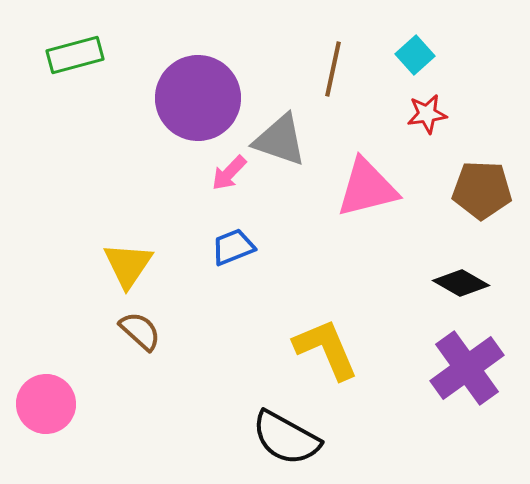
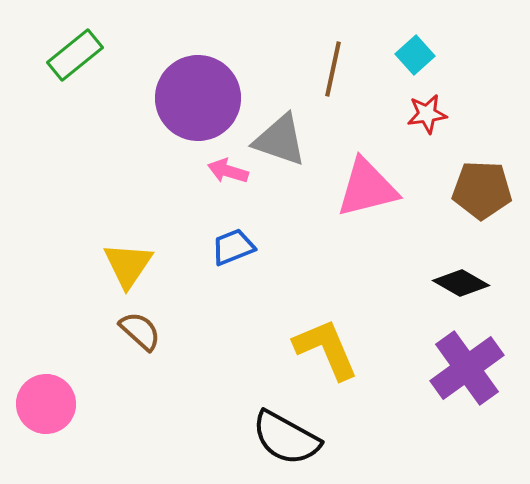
green rectangle: rotated 24 degrees counterclockwise
pink arrow: moved 1 px left, 2 px up; rotated 63 degrees clockwise
